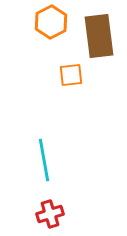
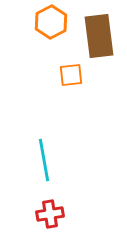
red cross: rotated 8 degrees clockwise
